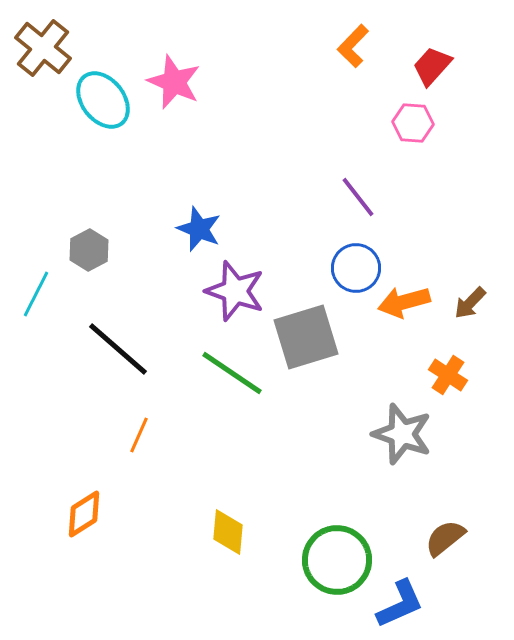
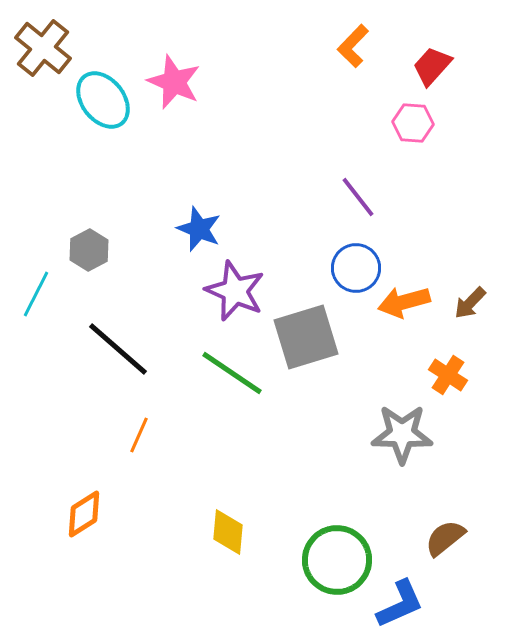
purple star: rotated 4 degrees clockwise
gray star: rotated 18 degrees counterclockwise
